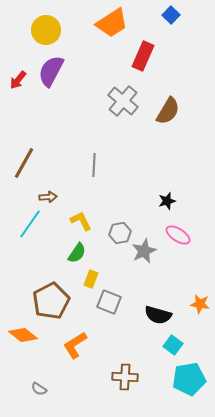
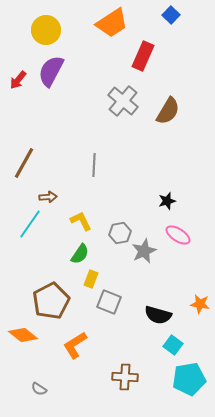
green semicircle: moved 3 px right, 1 px down
